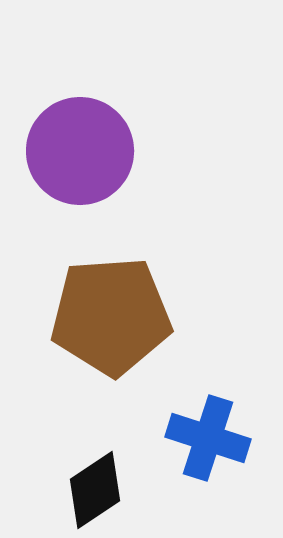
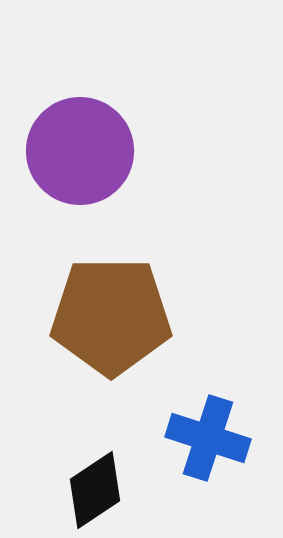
brown pentagon: rotated 4 degrees clockwise
